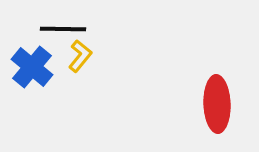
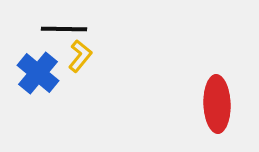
black line: moved 1 px right
blue cross: moved 6 px right, 6 px down
